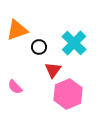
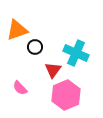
cyan cross: moved 2 px right, 10 px down; rotated 20 degrees counterclockwise
black circle: moved 4 px left
pink semicircle: moved 5 px right, 1 px down
pink hexagon: moved 2 px left, 1 px down
